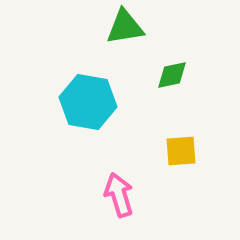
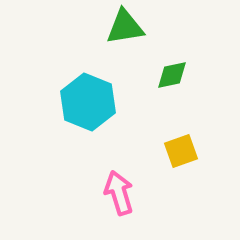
cyan hexagon: rotated 12 degrees clockwise
yellow square: rotated 16 degrees counterclockwise
pink arrow: moved 2 px up
